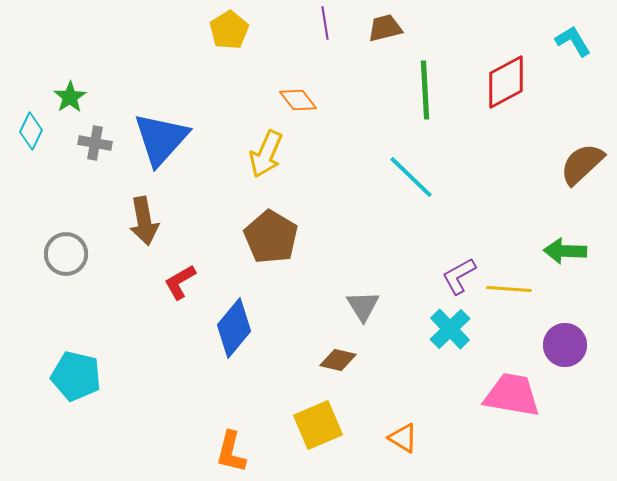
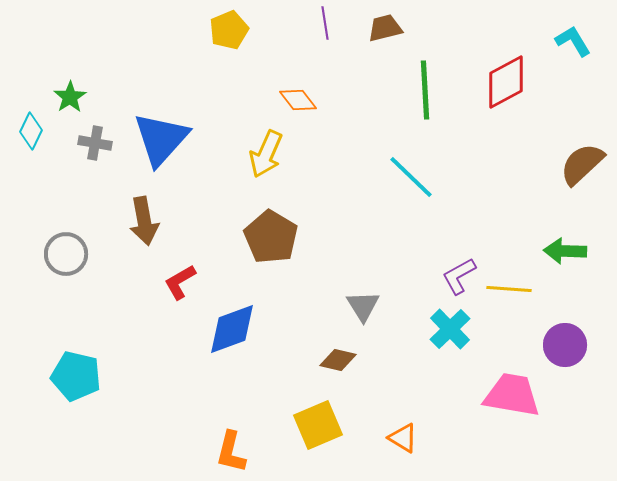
yellow pentagon: rotated 9 degrees clockwise
blue diamond: moved 2 px left, 1 px down; rotated 30 degrees clockwise
